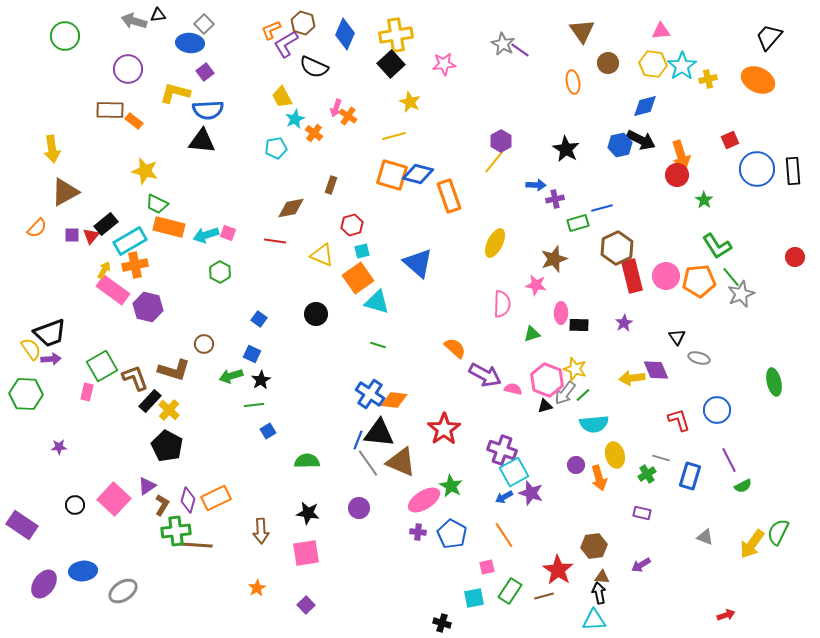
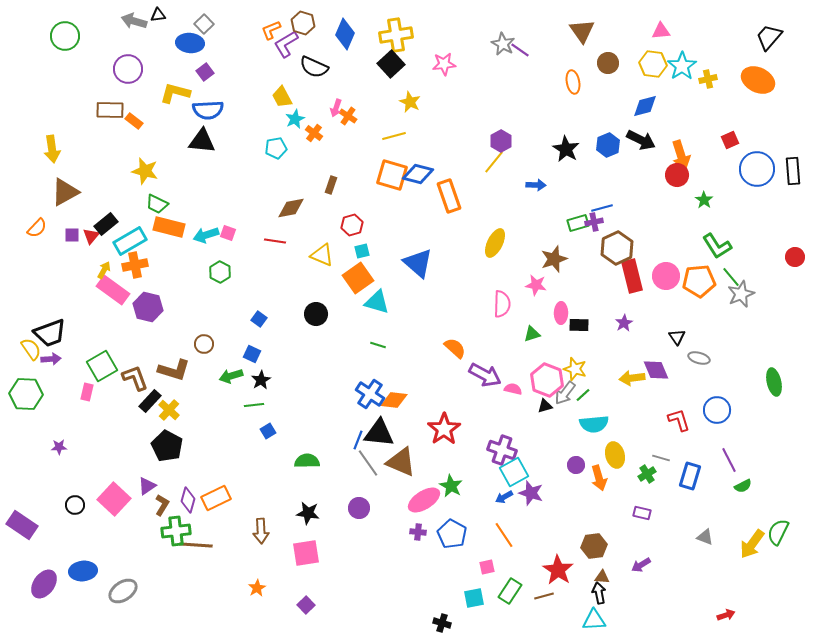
blue hexagon at (620, 145): moved 12 px left; rotated 10 degrees counterclockwise
purple cross at (555, 199): moved 39 px right, 23 px down
